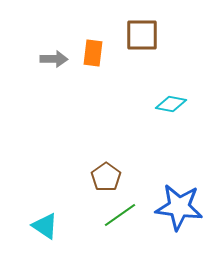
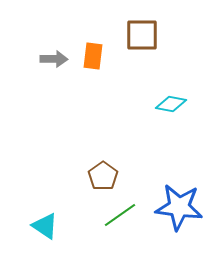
orange rectangle: moved 3 px down
brown pentagon: moved 3 px left, 1 px up
